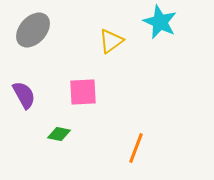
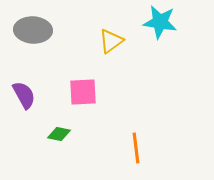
cyan star: rotated 16 degrees counterclockwise
gray ellipse: rotated 51 degrees clockwise
orange line: rotated 28 degrees counterclockwise
